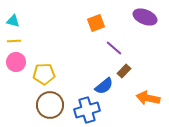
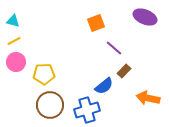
yellow line: rotated 24 degrees counterclockwise
